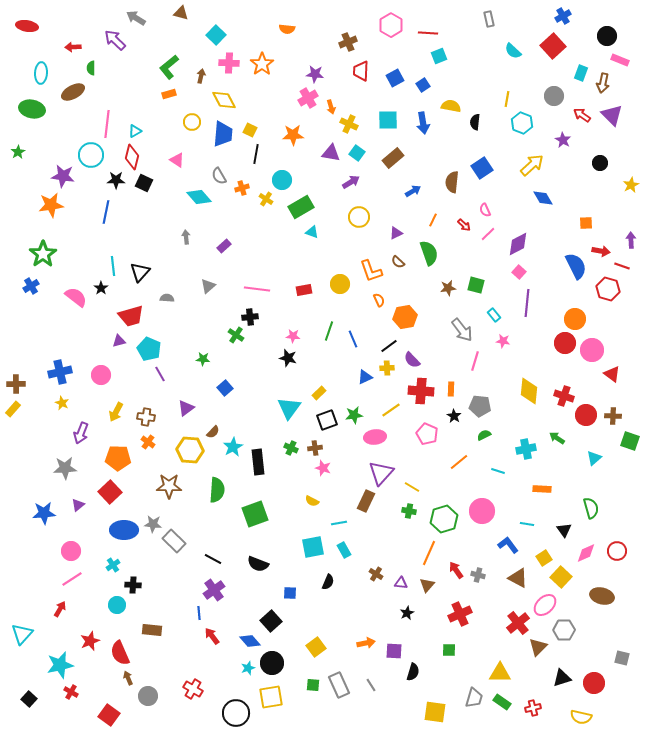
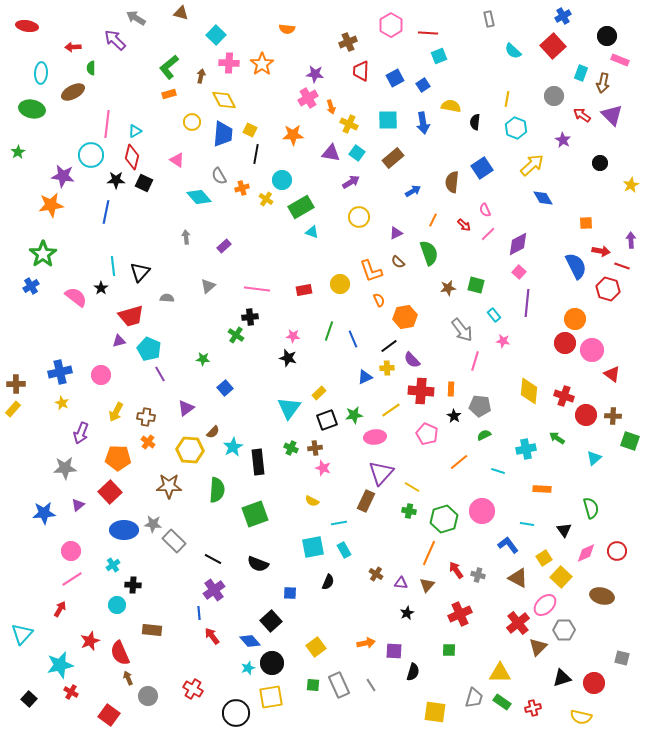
cyan hexagon at (522, 123): moved 6 px left, 5 px down
